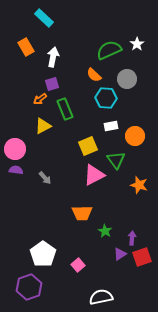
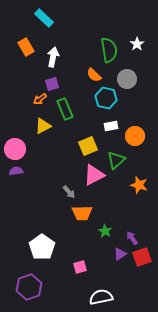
green semicircle: rotated 105 degrees clockwise
cyan hexagon: rotated 10 degrees clockwise
green triangle: rotated 24 degrees clockwise
purple semicircle: moved 1 px down; rotated 16 degrees counterclockwise
gray arrow: moved 24 px right, 14 px down
purple arrow: rotated 40 degrees counterclockwise
white pentagon: moved 1 px left, 7 px up
pink square: moved 2 px right, 2 px down; rotated 24 degrees clockwise
